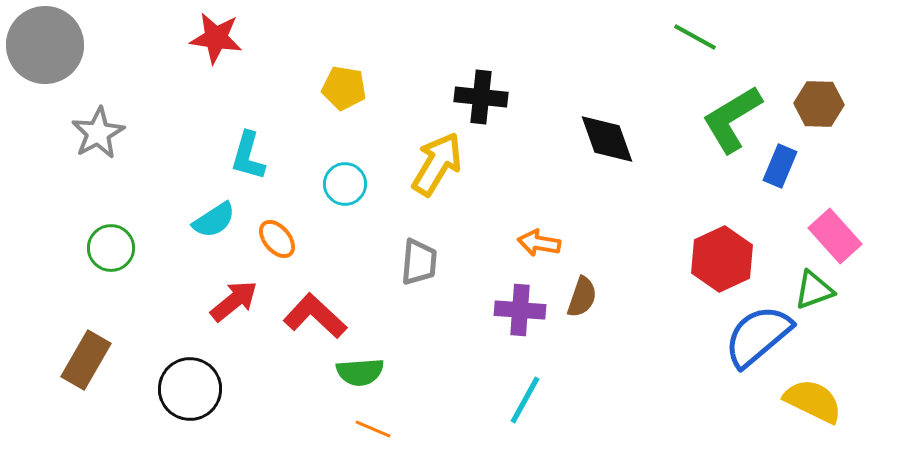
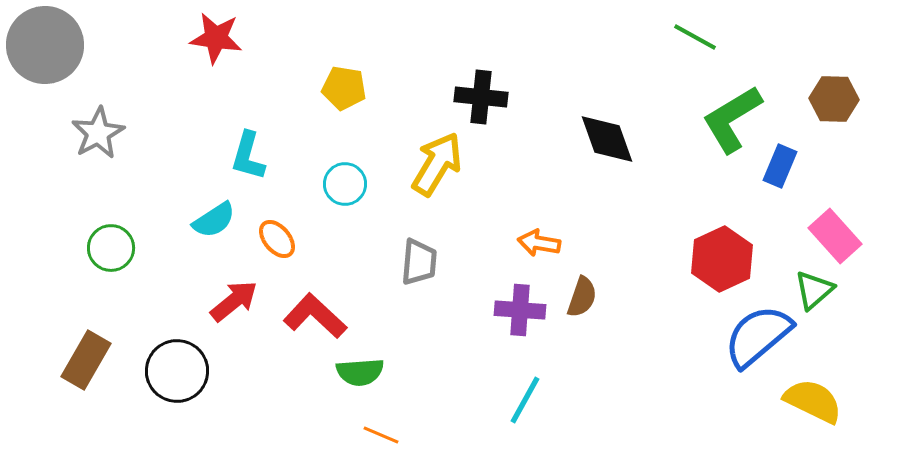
brown hexagon: moved 15 px right, 5 px up
green triangle: rotated 21 degrees counterclockwise
black circle: moved 13 px left, 18 px up
orange line: moved 8 px right, 6 px down
